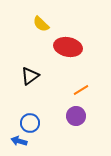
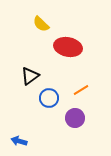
purple circle: moved 1 px left, 2 px down
blue circle: moved 19 px right, 25 px up
